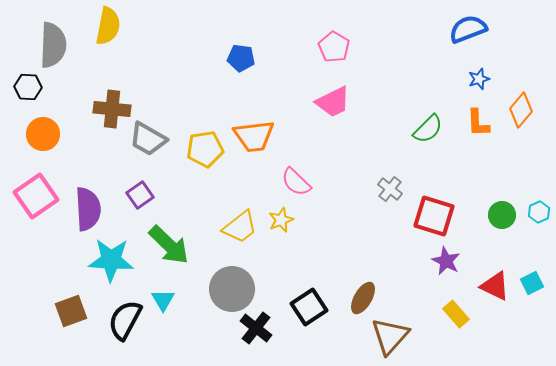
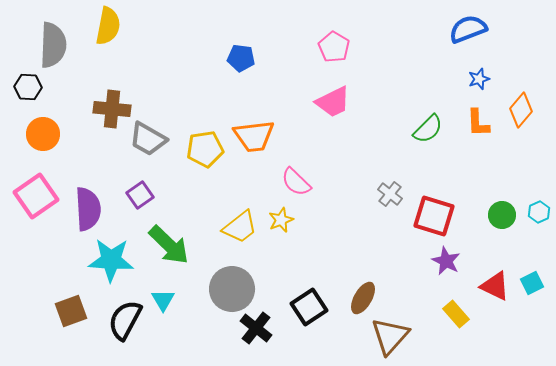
gray cross: moved 5 px down
